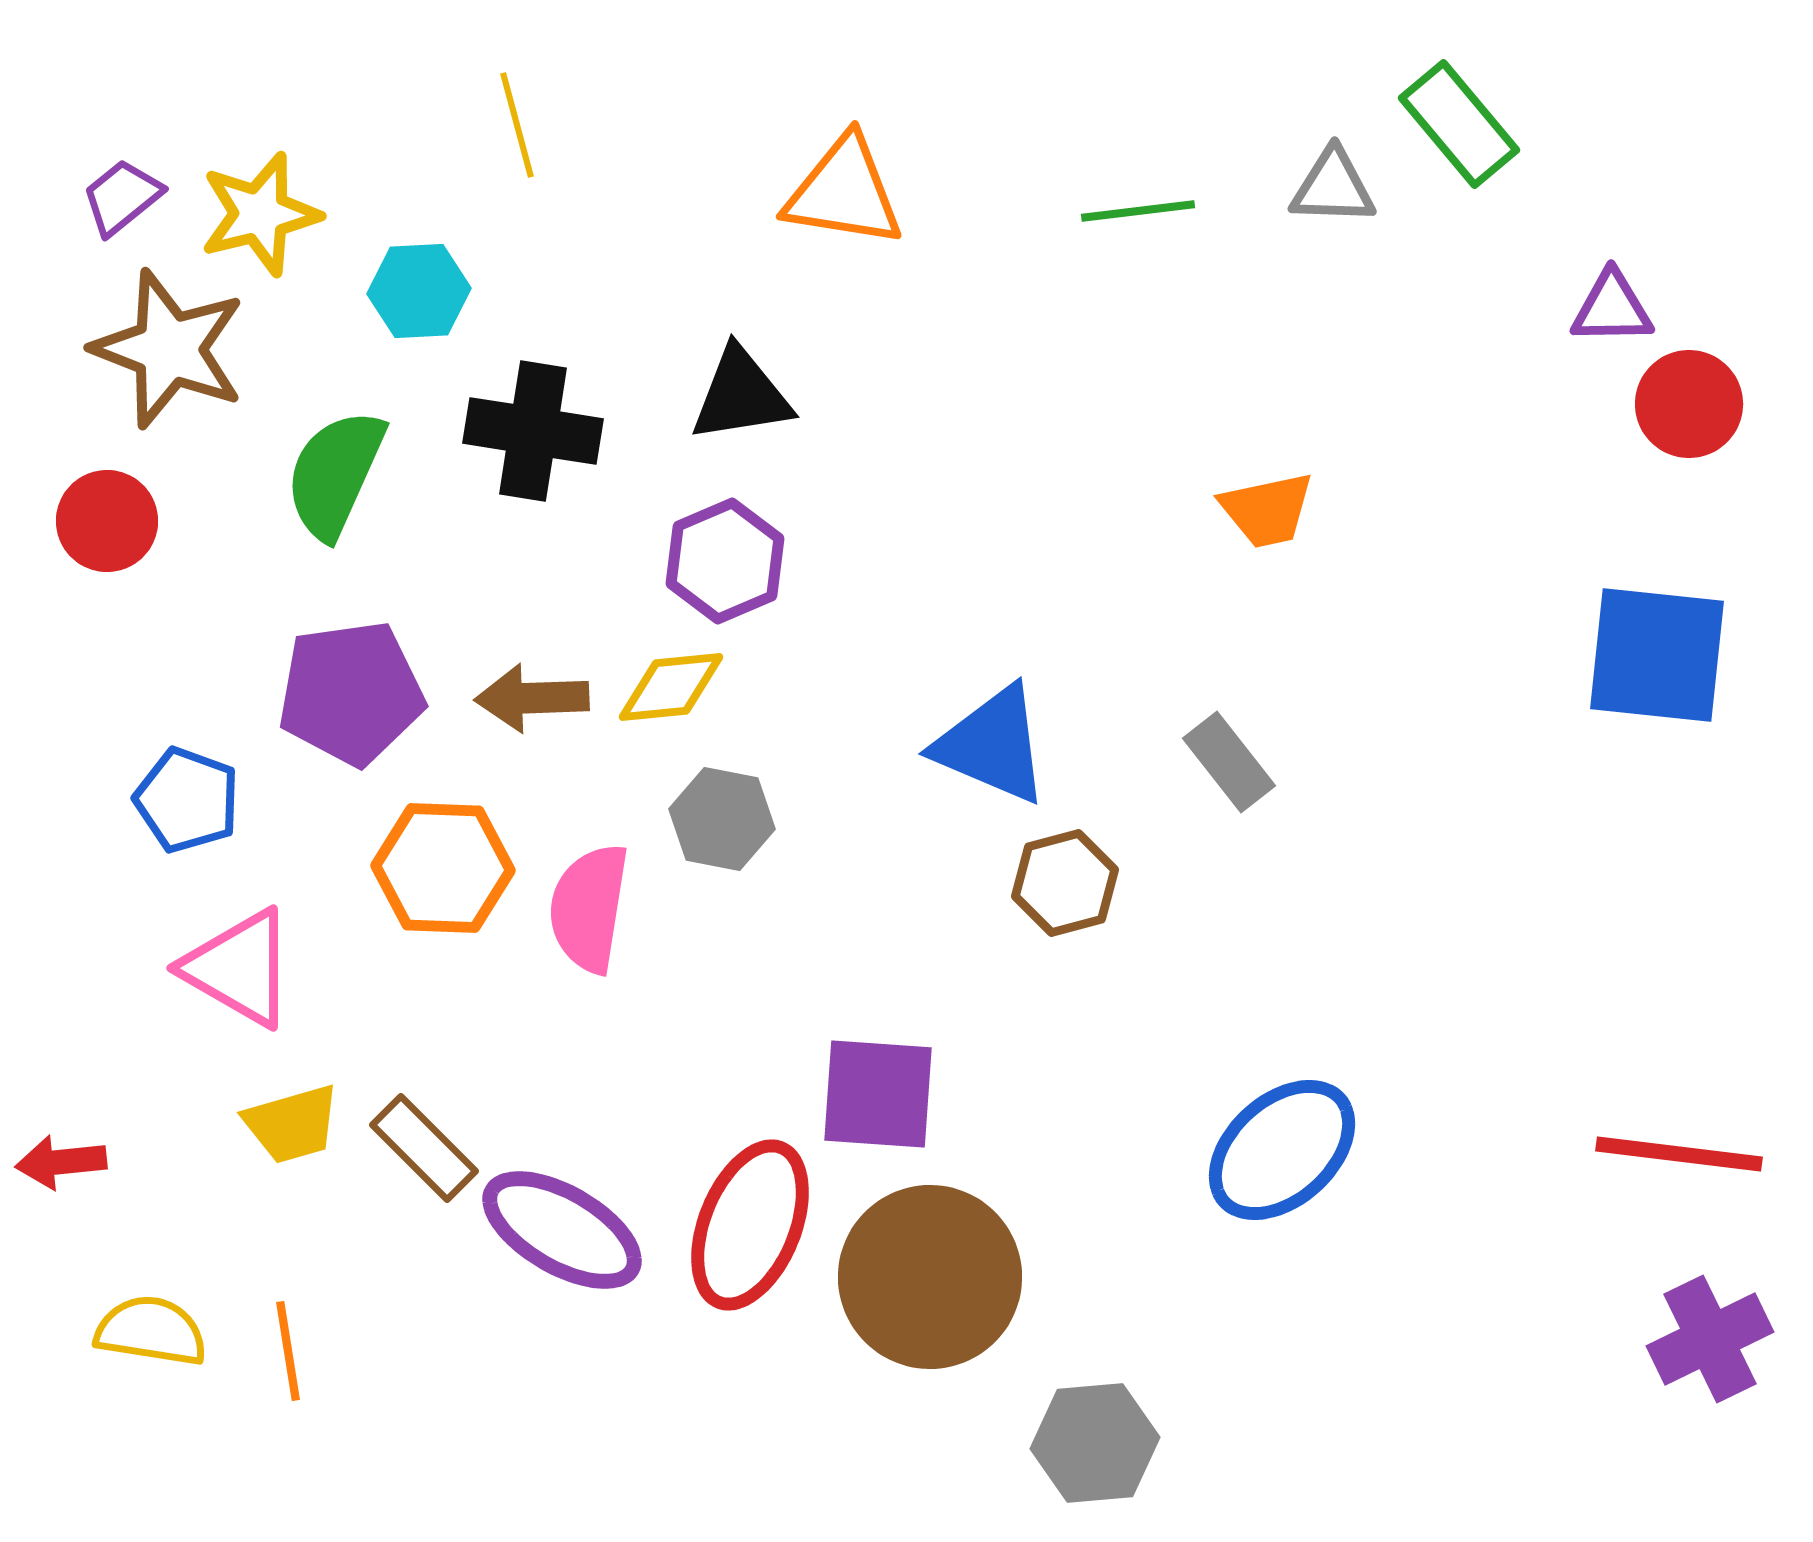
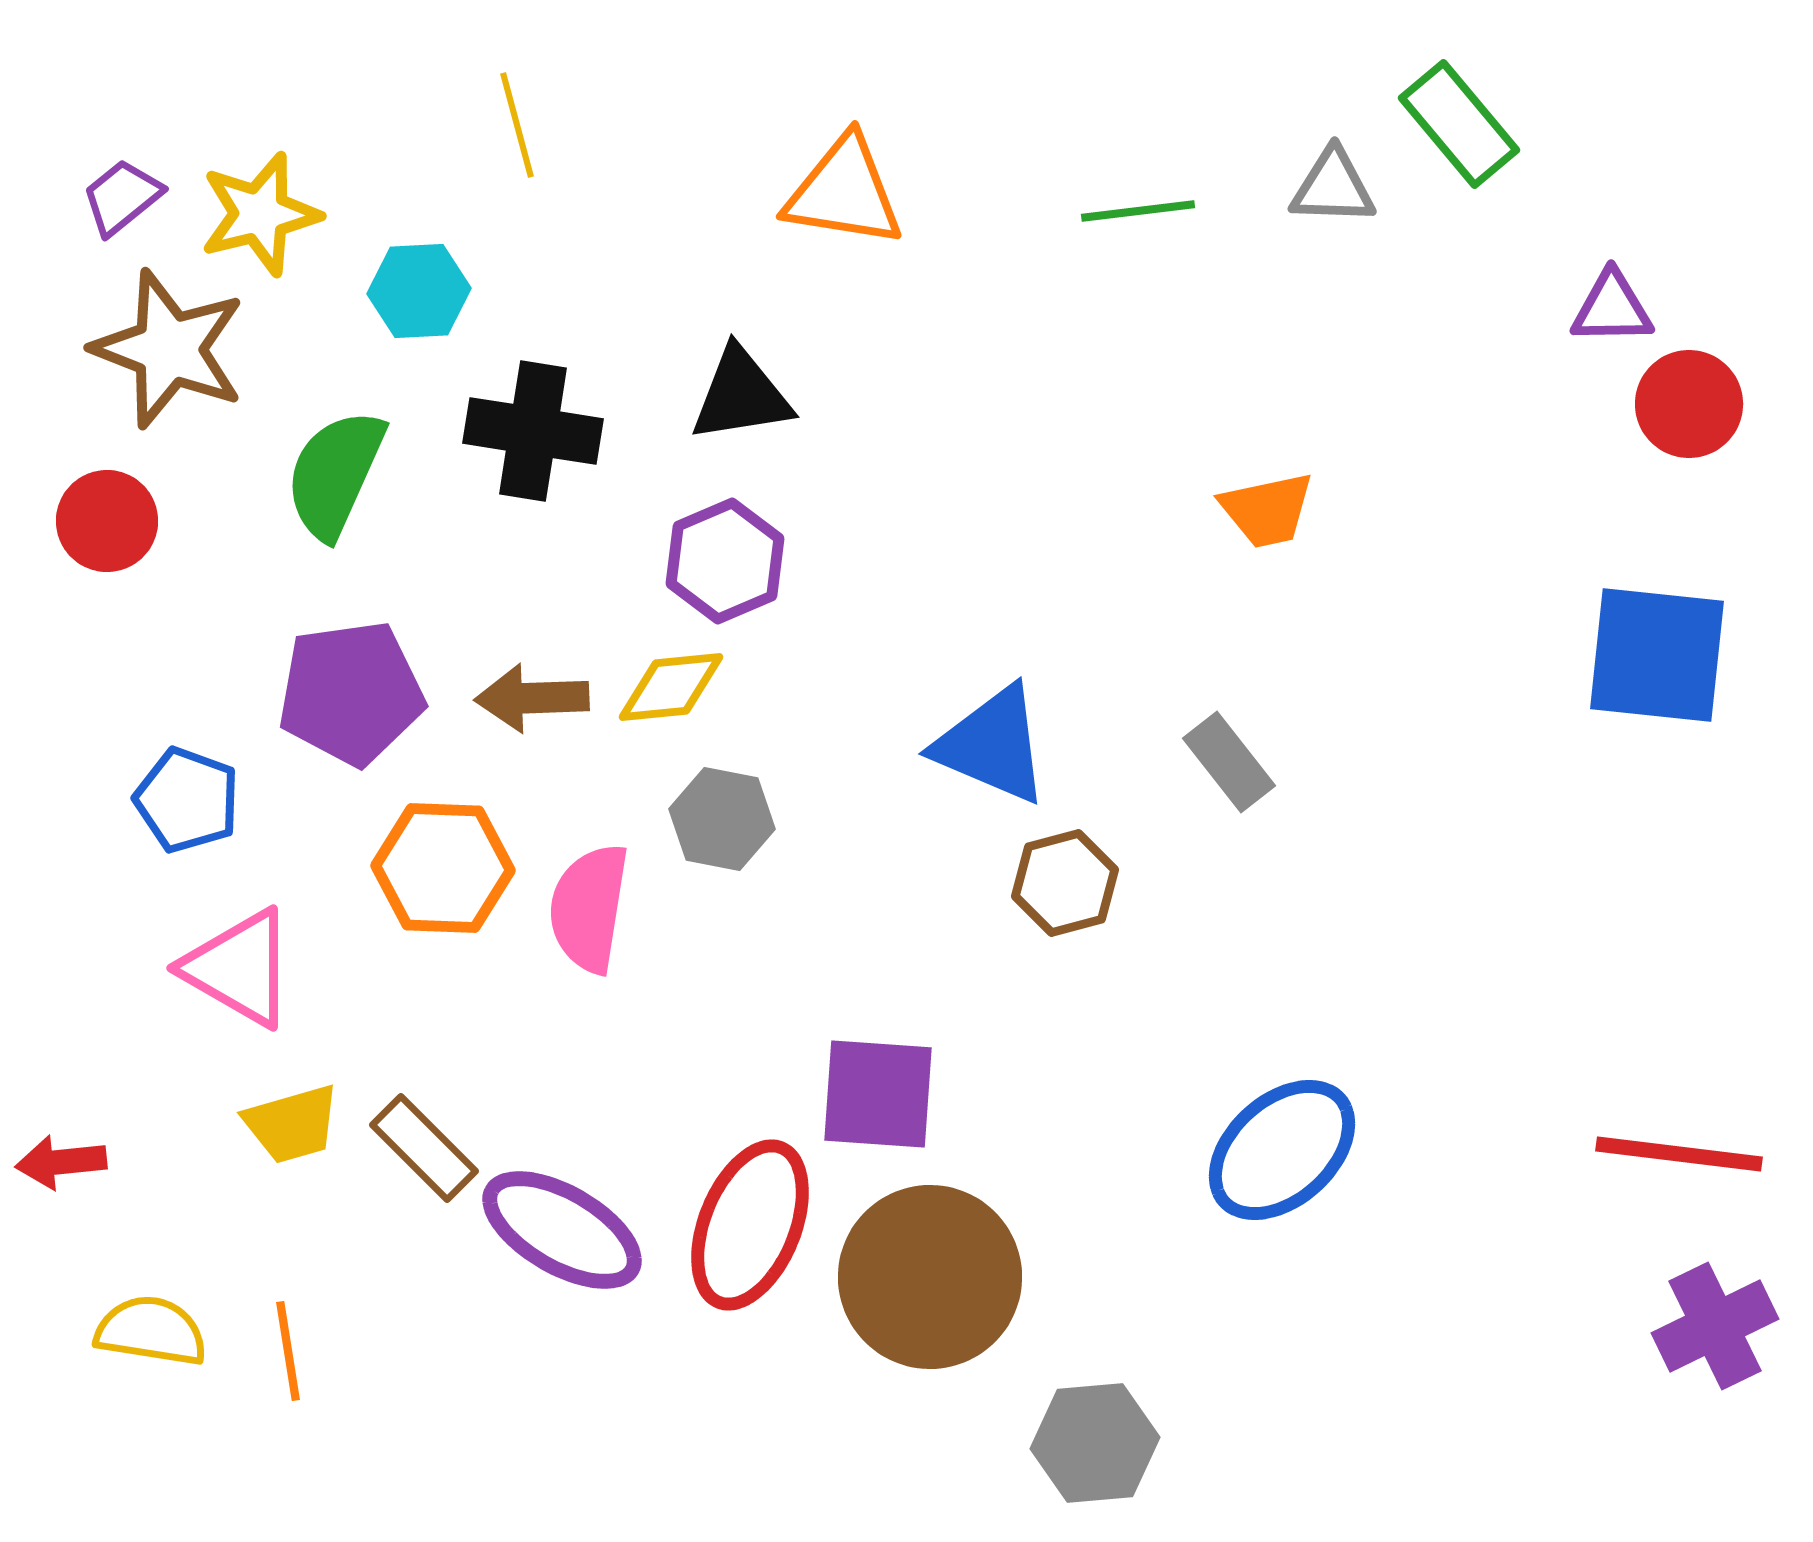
purple cross at (1710, 1339): moved 5 px right, 13 px up
